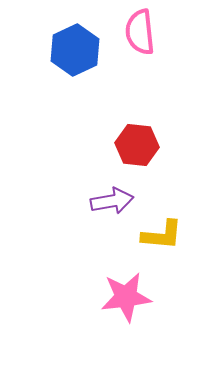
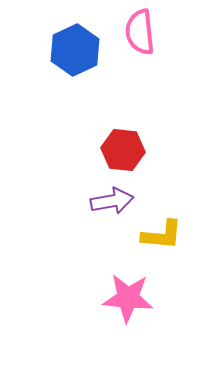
red hexagon: moved 14 px left, 5 px down
pink star: moved 2 px right, 1 px down; rotated 12 degrees clockwise
